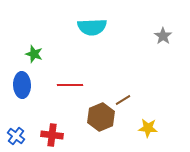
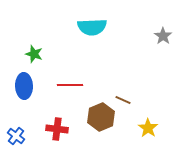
blue ellipse: moved 2 px right, 1 px down
brown line: rotated 56 degrees clockwise
yellow star: rotated 30 degrees clockwise
red cross: moved 5 px right, 6 px up
